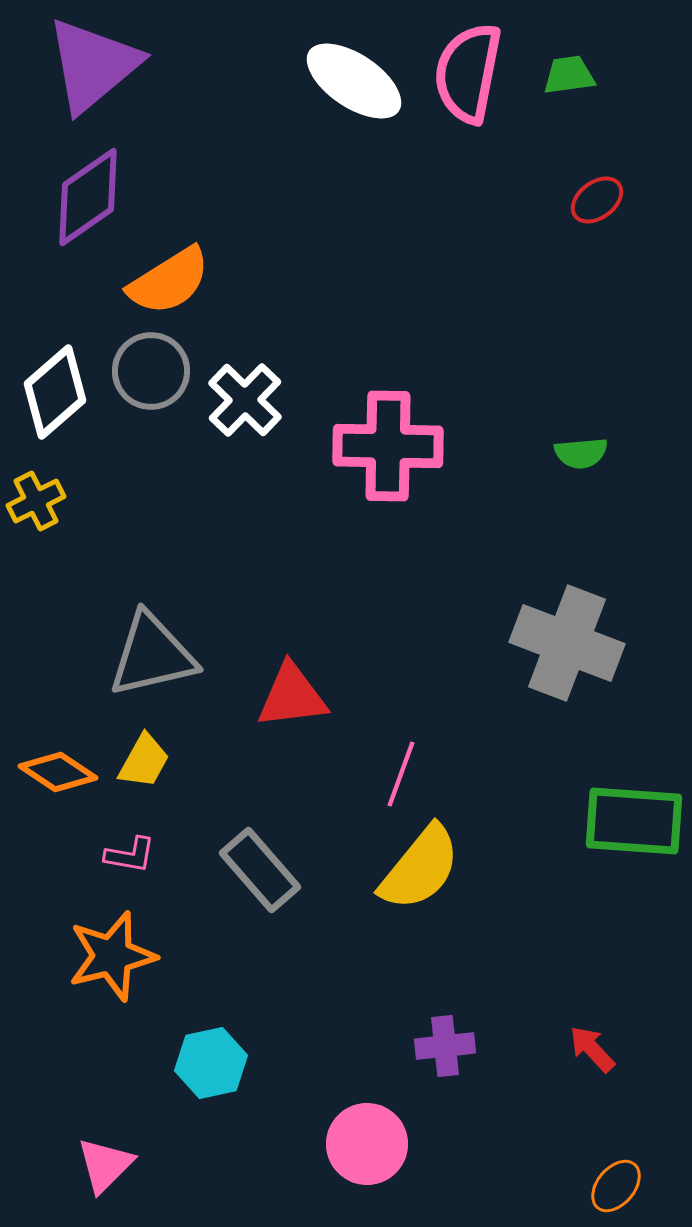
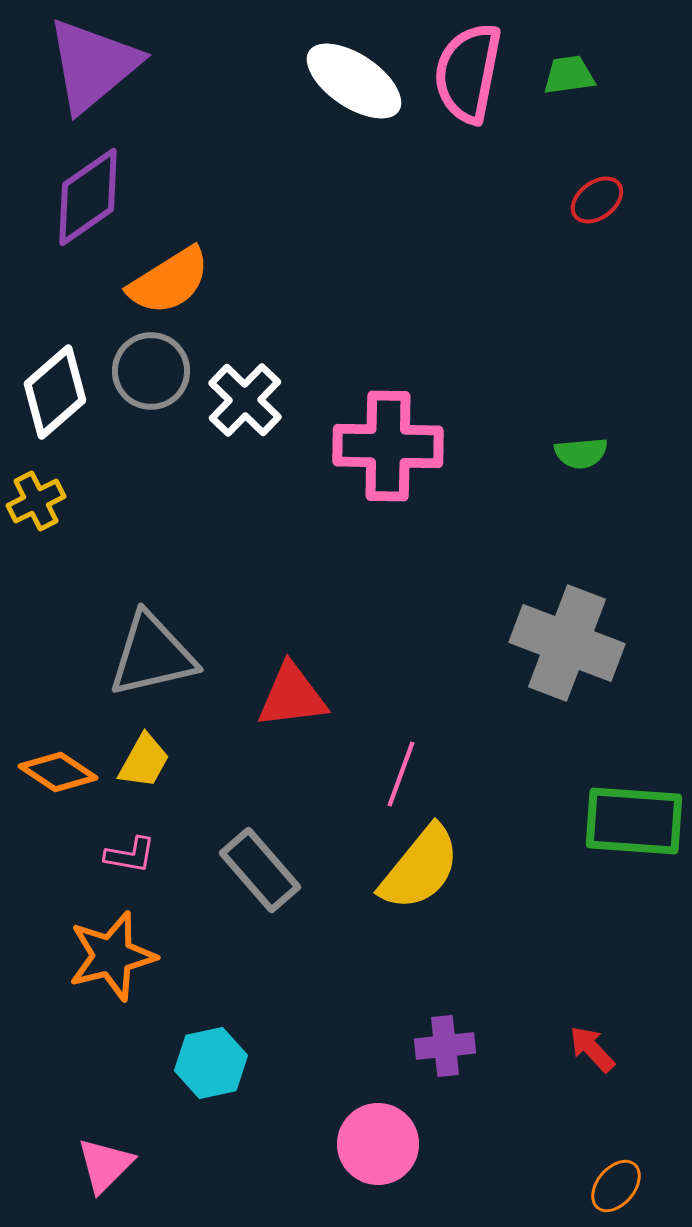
pink circle: moved 11 px right
